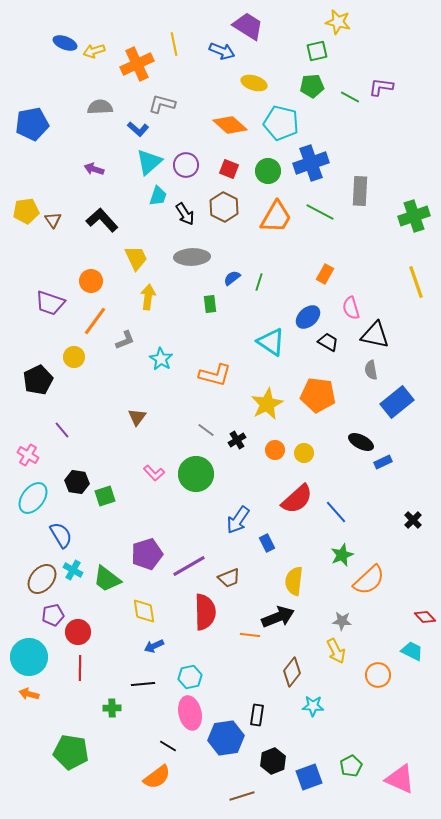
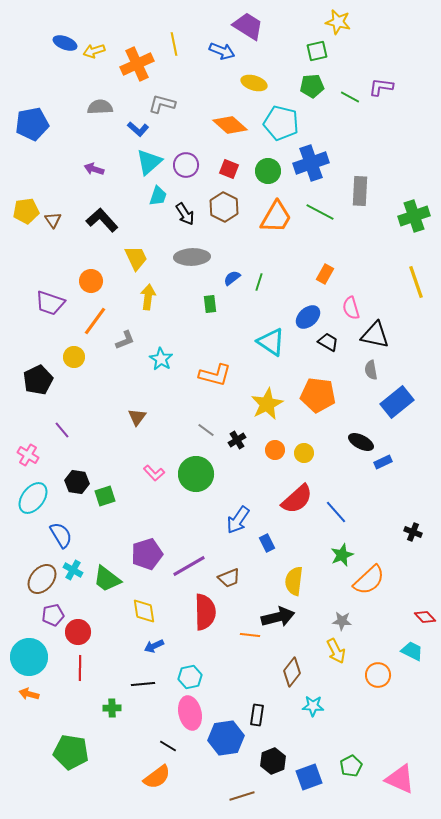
black cross at (413, 520): moved 12 px down; rotated 24 degrees counterclockwise
black arrow at (278, 617): rotated 8 degrees clockwise
